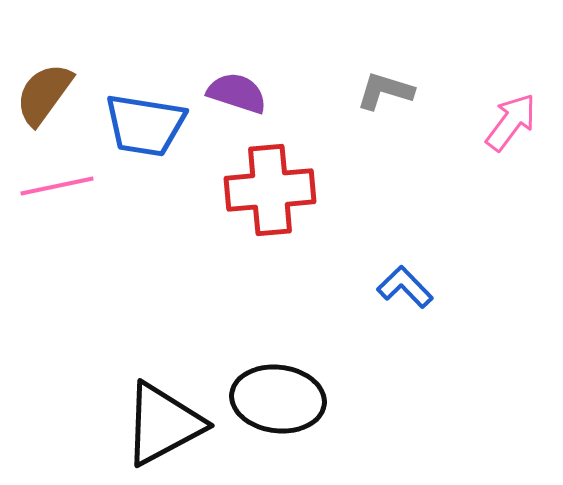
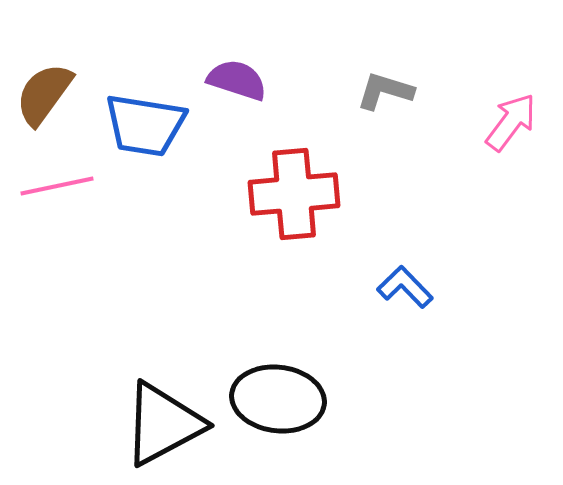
purple semicircle: moved 13 px up
red cross: moved 24 px right, 4 px down
